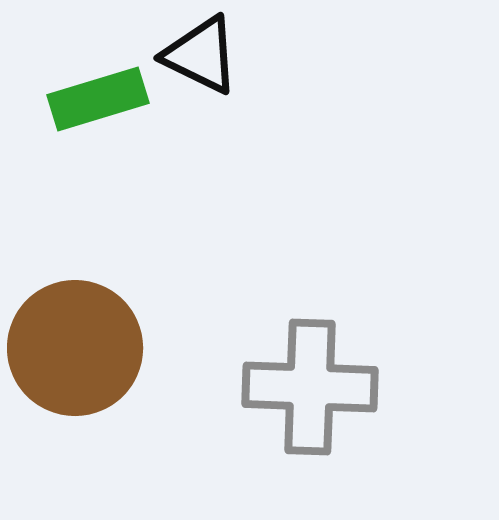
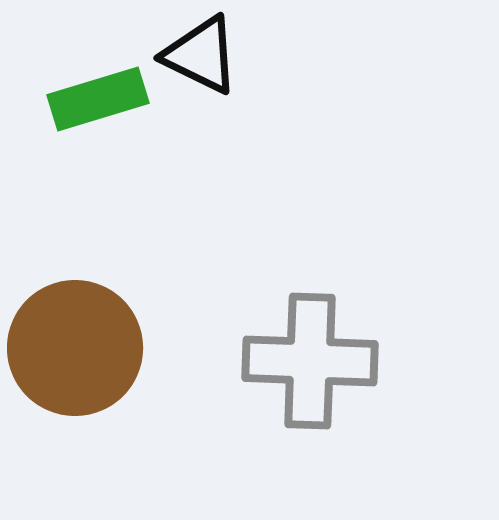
gray cross: moved 26 px up
